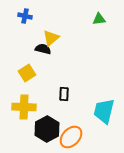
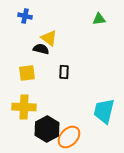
yellow triangle: moved 2 px left; rotated 42 degrees counterclockwise
black semicircle: moved 2 px left
yellow square: rotated 24 degrees clockwise
black rectangle: moved 22 px up
orange ellipse: moved 2 px left
